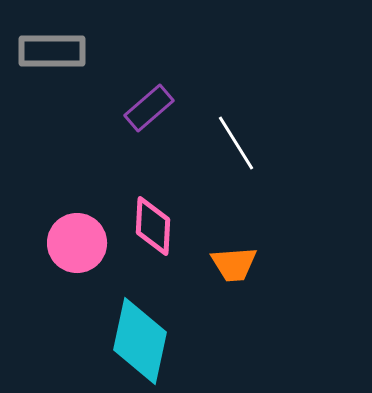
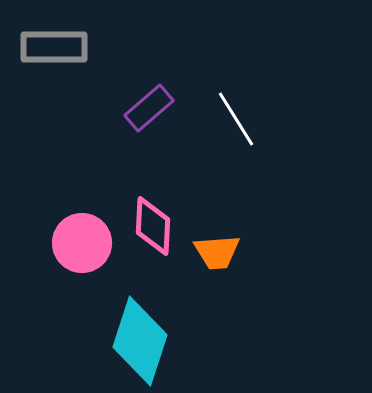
gray rectangle: moved 2 px right, 4 px up
white line: moved 24 px up
pink circle: moved 5 px right
orange trapezoid: moved 17 px left, 12 px up
cyan diamond: rotated 6 degrees clockwise
